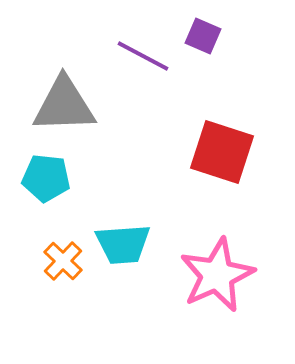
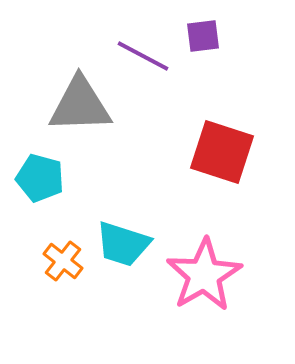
purple square: rotated 30 degrees counterclockwise
gray triangle: moved 16 px right
cyan pentagon: moved 6 px left; rotated 9 degrees clockwise
cyan trapezoid: rotated 22 degrees clockwise
orange cross: rotated 6 degrees counterclockwise
pink star: moved 13 px left; rotated 6 degrees counterclockwise
